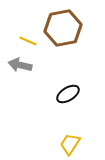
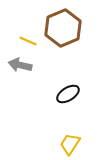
brown hexagon: rotated 12 degrees counterclockwise
